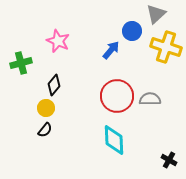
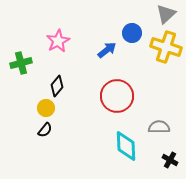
gray triangle: moved 10 px right
blue circle: moved 2 px down
pink star: rotated 20 degrees clockwise
blue arrow: moved 4 px left; rotated 12 degrees clockwise
black diamond: moved 3 px right, 1 px down
gray semicircle: moved 9 px right, 28 px down
cyan diamond: moved 12 px right, 6 px down
black cross: moved 1 px right
